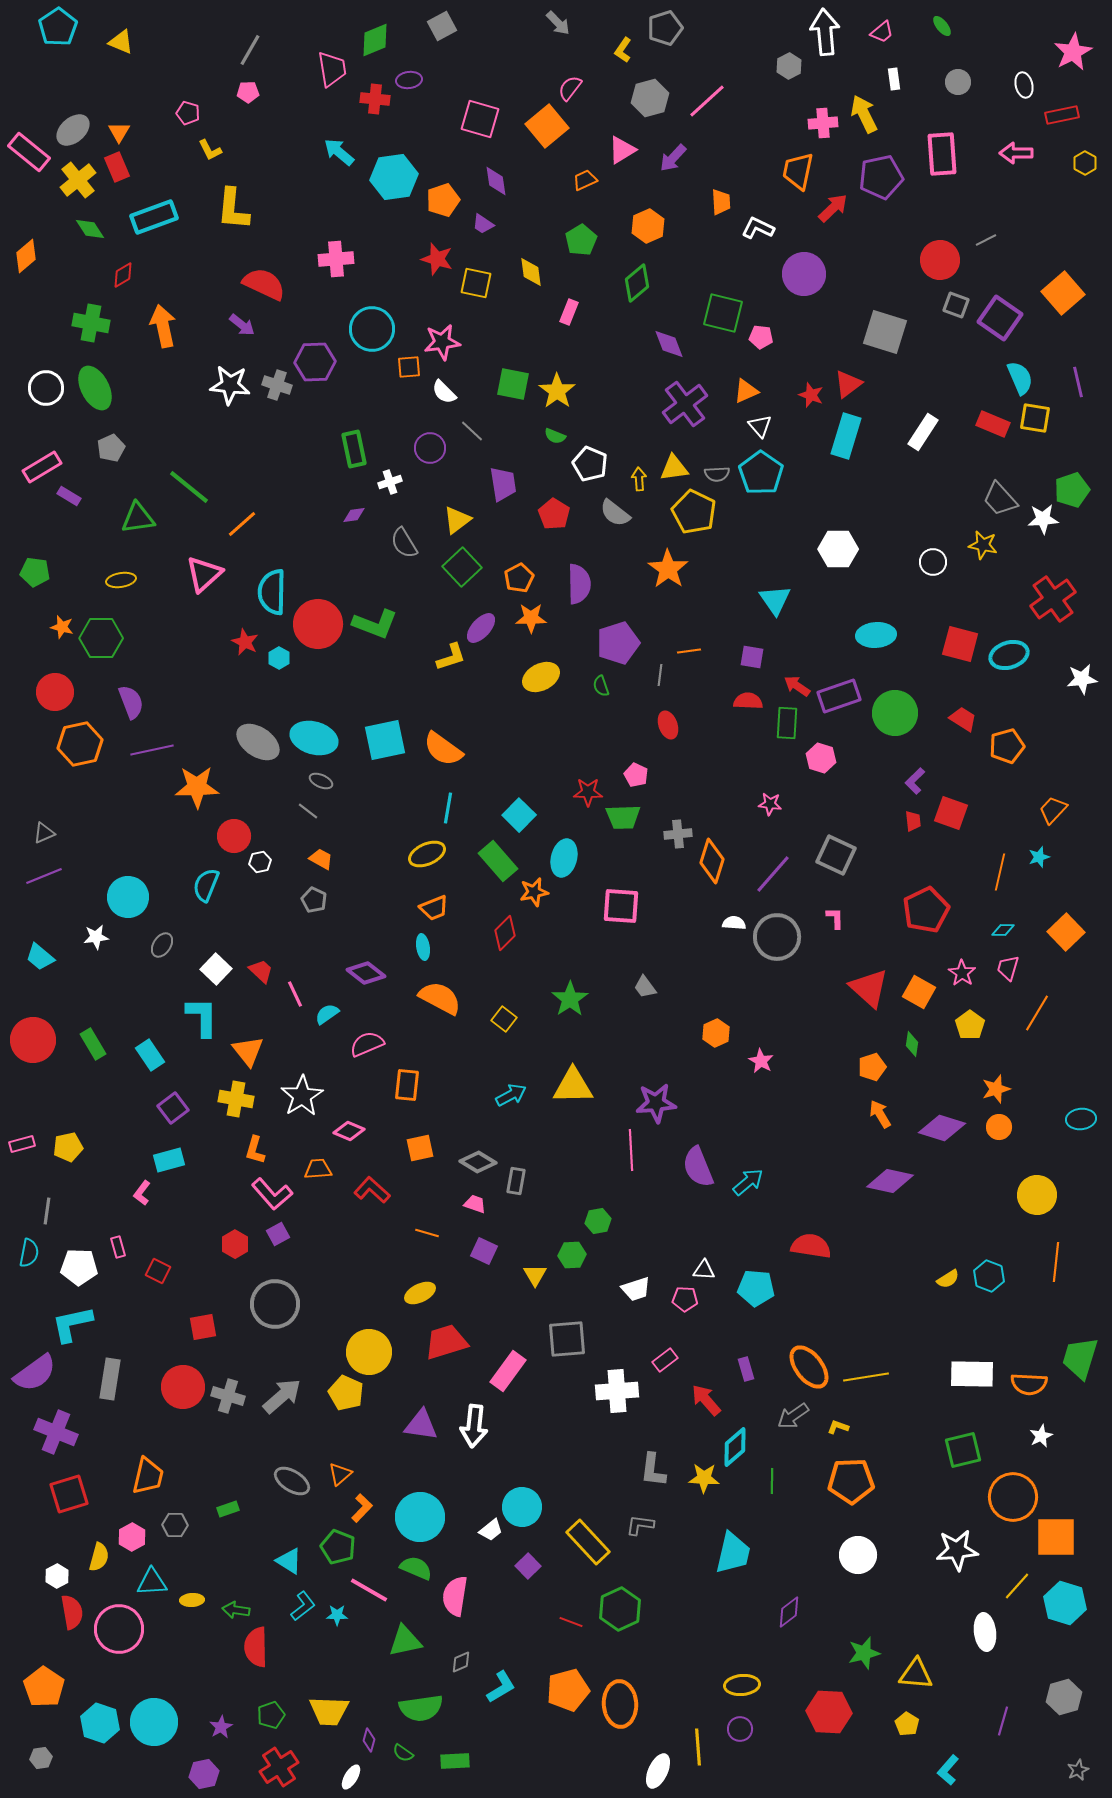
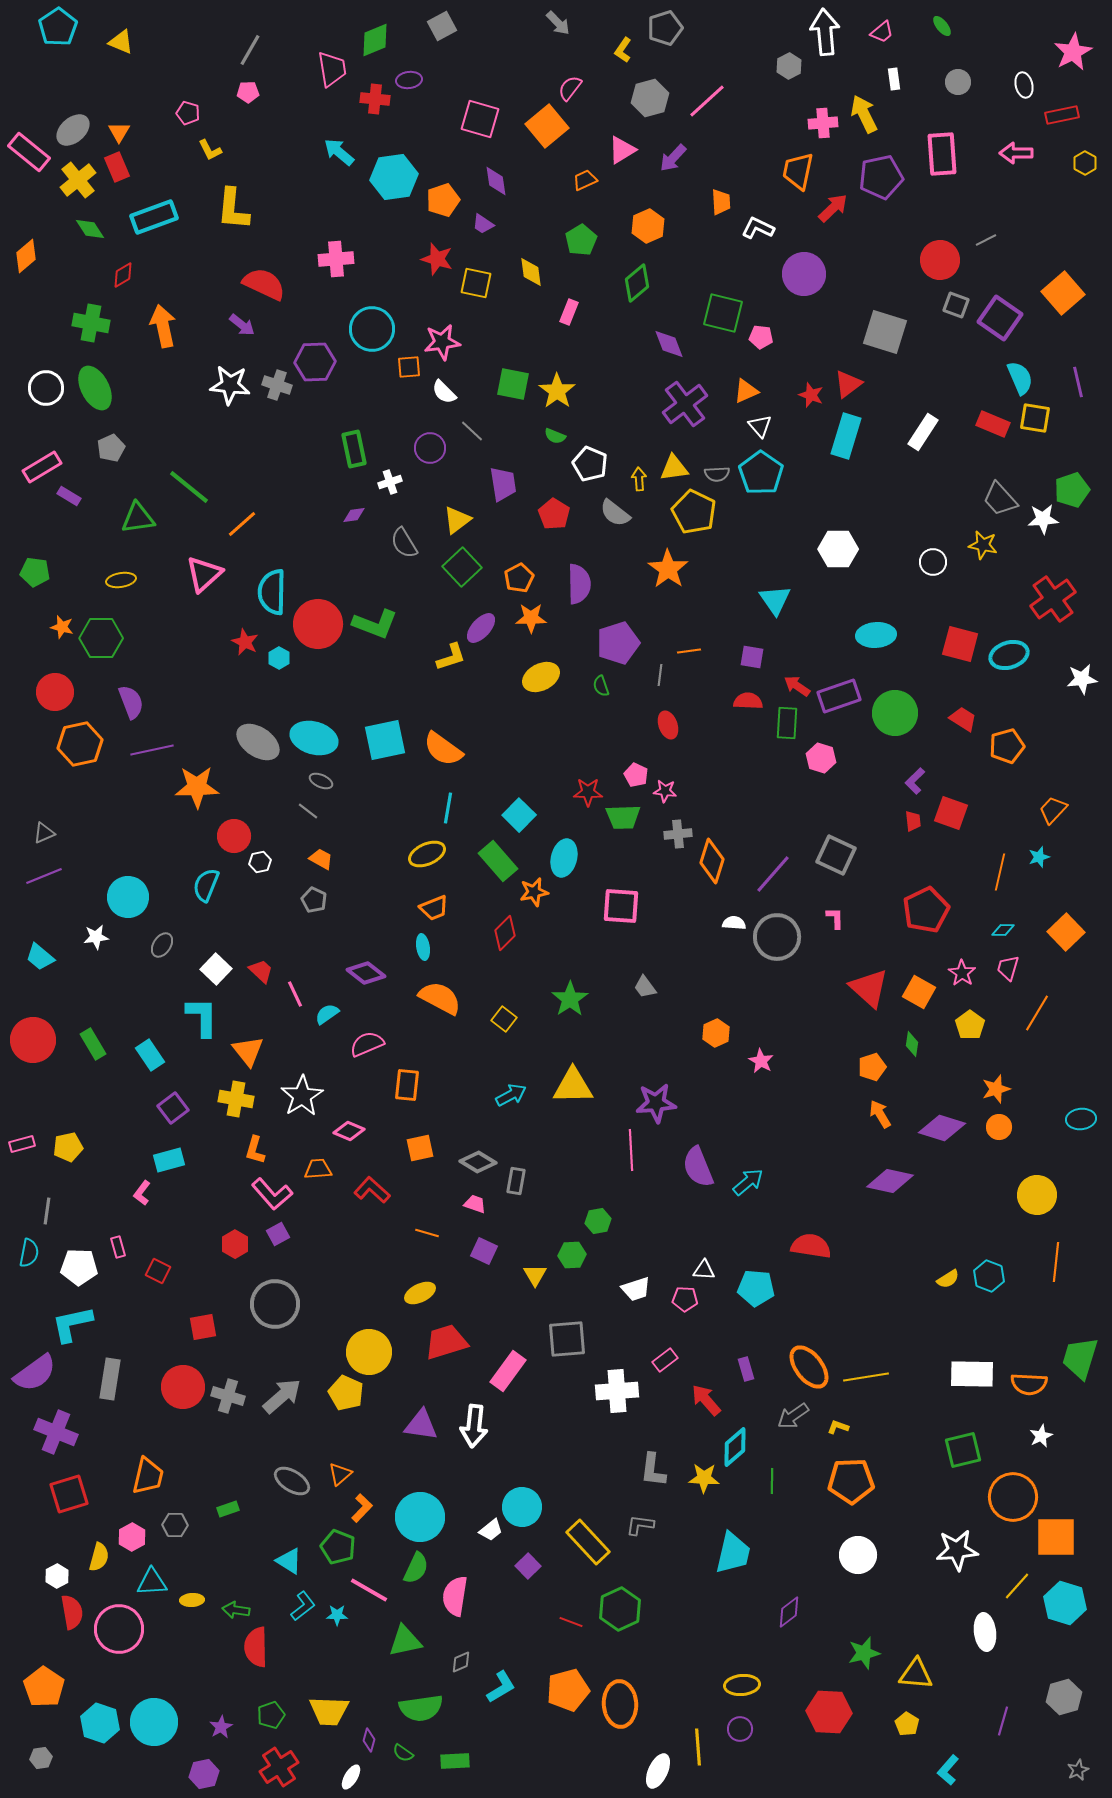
pink star at (770, 804): moved 105 px left, 13 px up
green semicircle at (416, 1568): rotated 92 degrees clockwise
